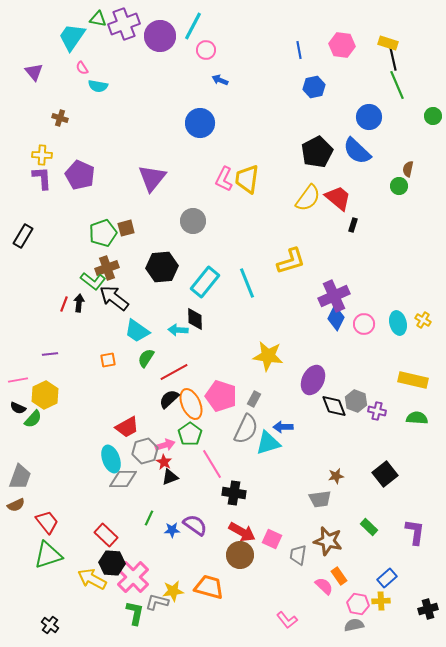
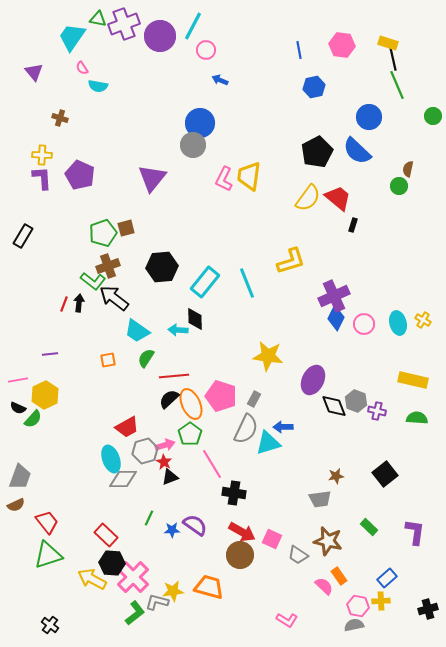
yellow trapezoid at (247, 179): moved 2 px right, 3 px up
gray circle at (193, 221): moved 76 px up
brown cross at (107, 268): moved 1 px right, 2 px up
red line at (174, 372): moved 4 px down; rotated 24 degrees clockwise
gray trapezoid at (298, 555): rotated 65 degrees counterclockwise
pink hexagon at (358, 604): moved 2 px down
green L-shape at (135, 613): rotated 40 degrees clockwise
pink L-shape at (287, 620): rotated 20 degrees counterclockwise
